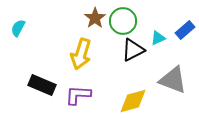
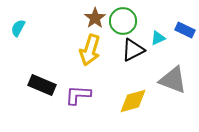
blue rectangle: rotated 66 degrees clockwise
yellow arrow: moved 9 px right, 4 px up
